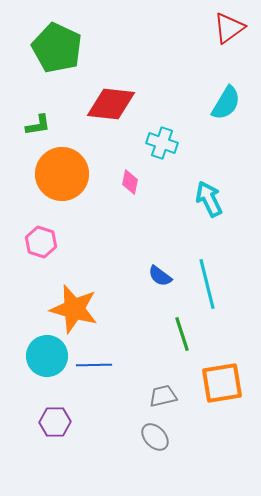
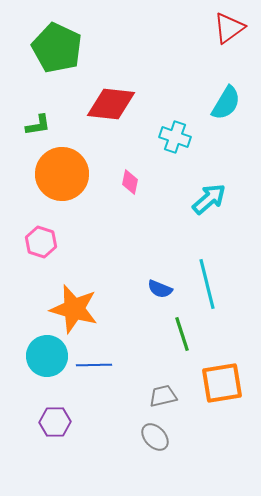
cyan cross: moved 13 px right, 6 px up
cyan arrow: rotated 75 degrees clockwise
blue semicircle: moved 13 px down; rotated 15 degrees counterclockwise
